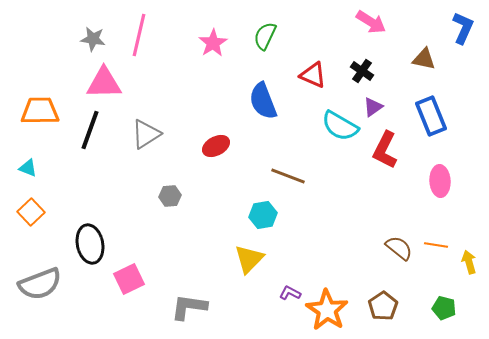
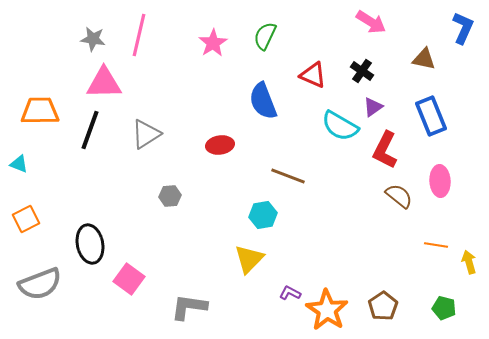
red ellipse: moved 4 px right, 1 px up; rotated 20 degrees clockwise
cyan triangle: moved 9 px left, 4 px up
orange square: moved 5 px left, 7 px down; rotated 16 degrees clockwise
brown semicircle: moved 52 px up
pink square: rotated 28 degrees counterclockwise
